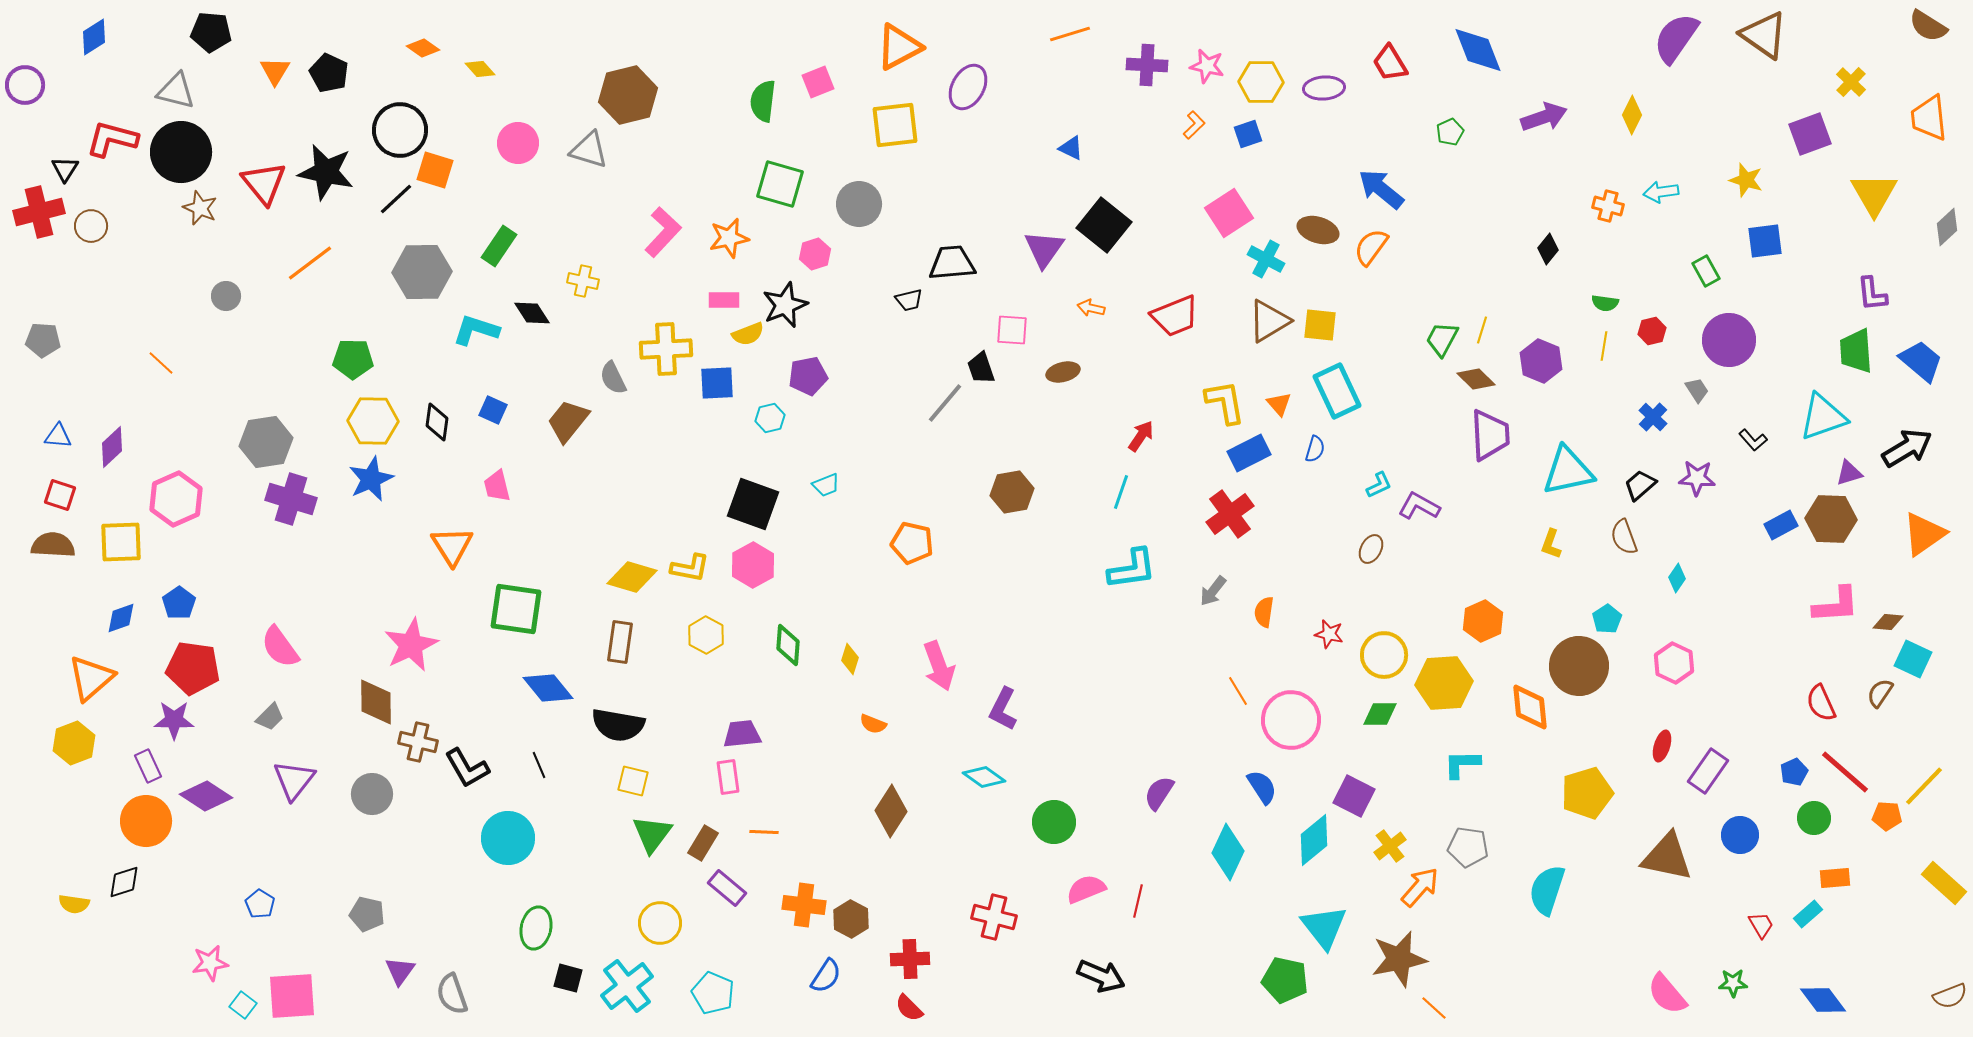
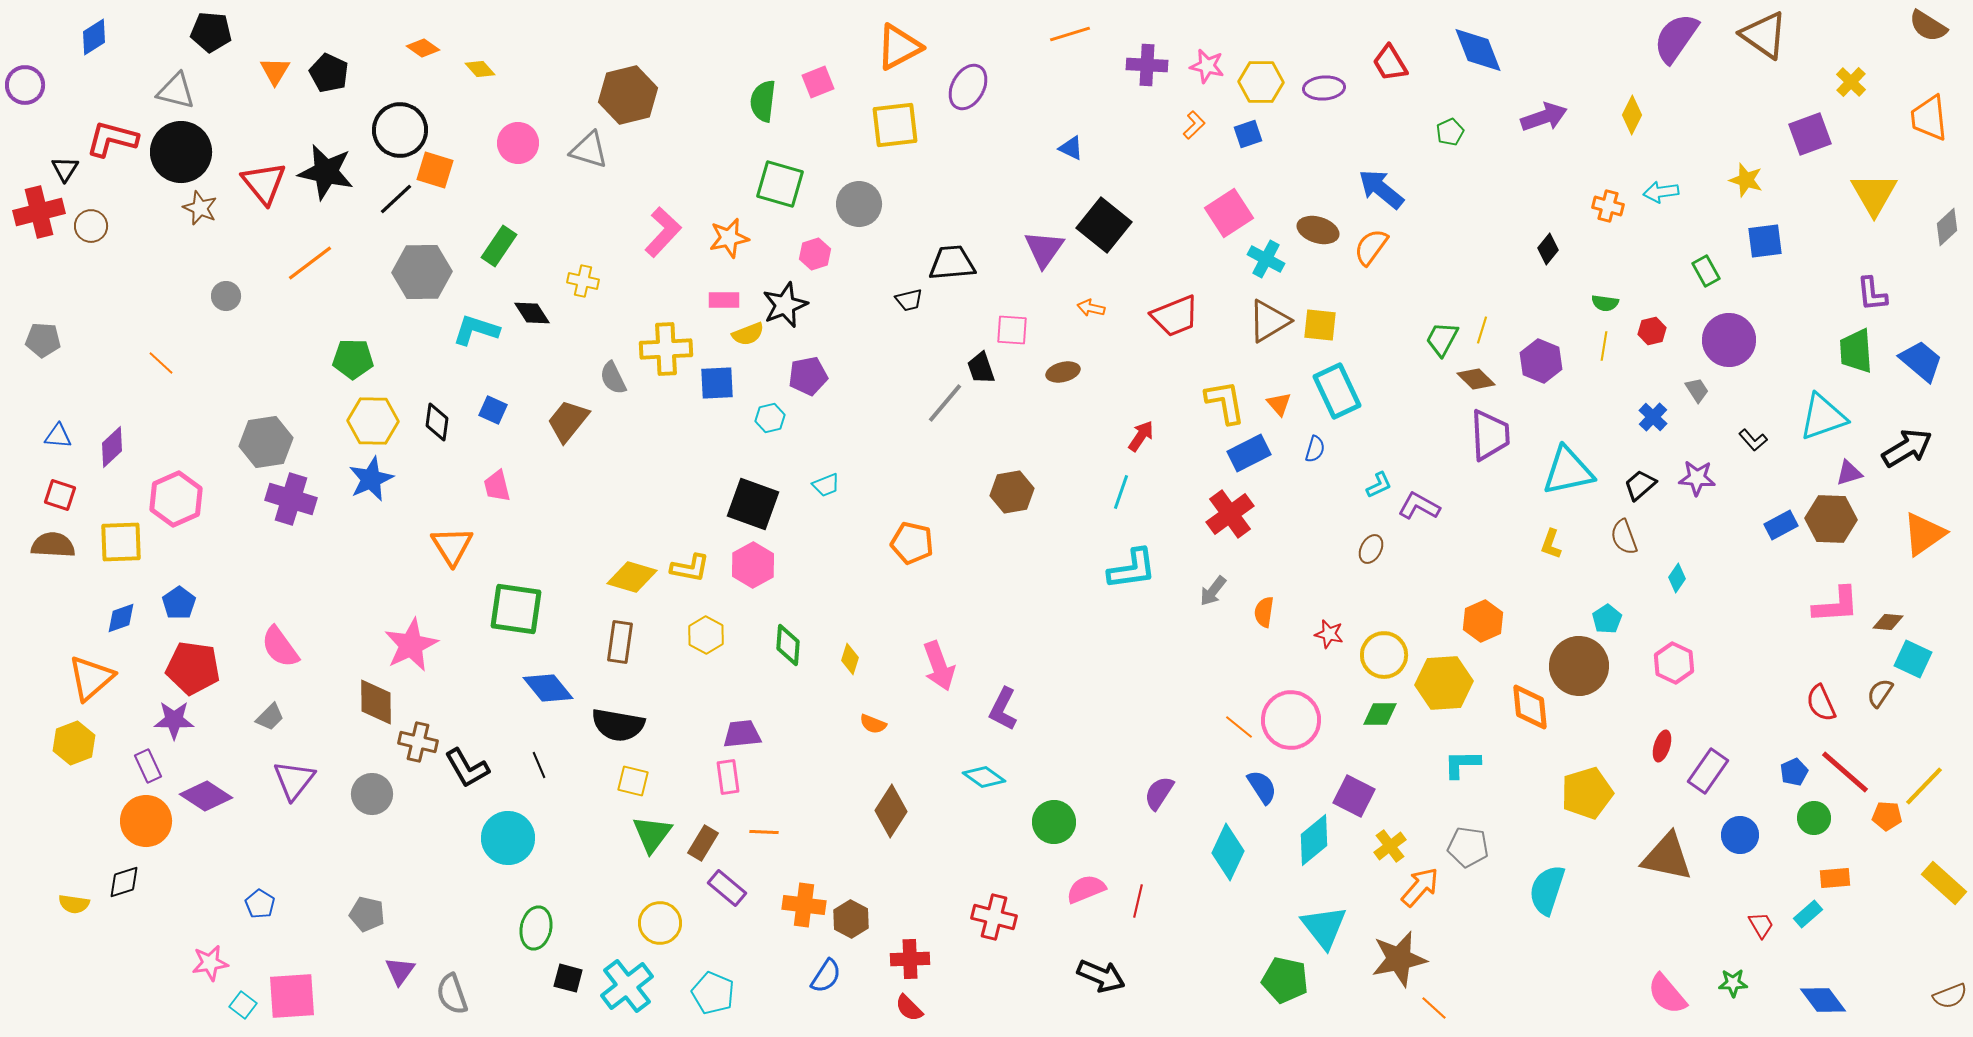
orange line at (1238, 691): moved 1 px right, 36 px down; rotated 20 degrees counterclockwise
